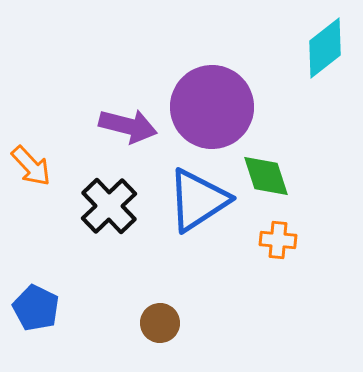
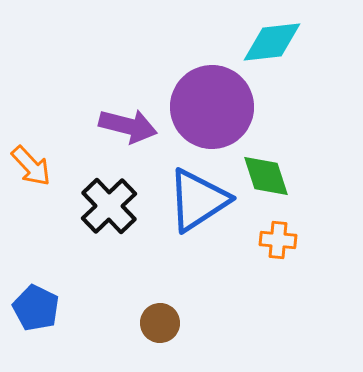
cyan diamond: moved 53 px left, 6 px up; rotated 32 degrees clockwise
